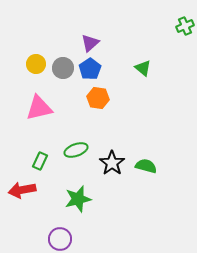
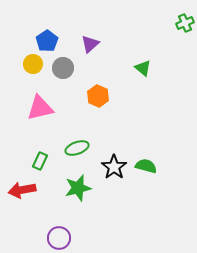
green cross: moved 3 px up
purple triangle: moved 1 px down
yellow circle: moved 3 px left
blue pentagon: moved 43 px left, 28 px up
orange hexagon: moved 2 px up; rotated 15 degrees clockwise
pink triangle: moved 1 px right
green ellipse: moved 1 px right, 2 px up
black star: moved 2 px right, 4 px down
green star: moved 11 px up
purple circle: moved 1 px left, 1 px up
